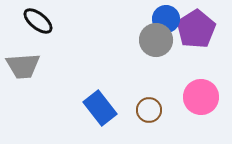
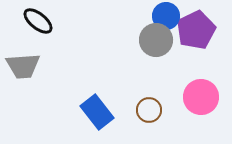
blue circle: moved 3 px up
purple pentagon: moved 1 px down; rotated 6 degrees clockwise
blue rectangle: moved 3 px left, 4 px down
